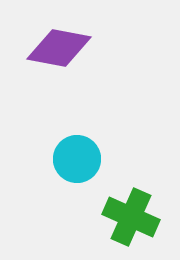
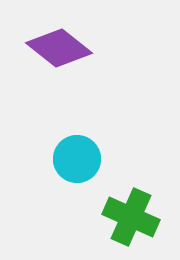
purple diamond: rotated 28 degrees clockwise
